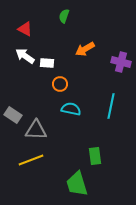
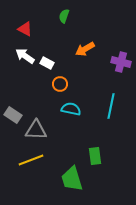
white rectangle: rotated 24 degrees clockwise
green trapezoid: moved 5 px left, 5 px up
